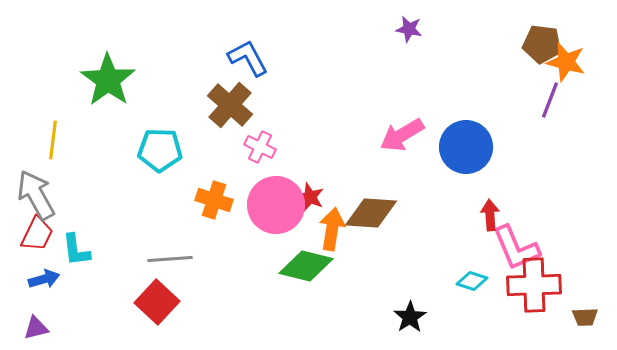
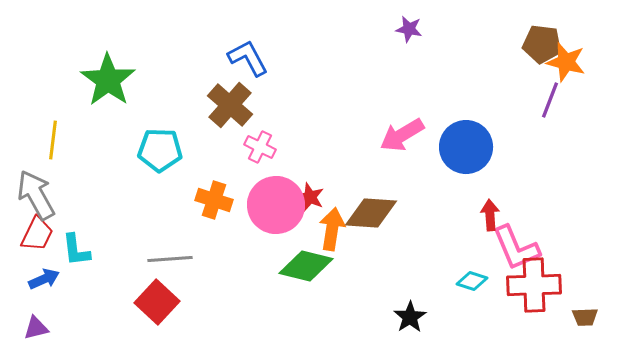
blue arrow: rotated 8 degrees counterclockwise
